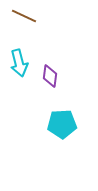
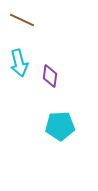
brown line: moved 2 px left, 4 px down
cyan pentagon: moved 2 px left, 2 px down
